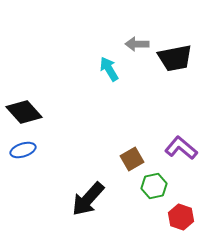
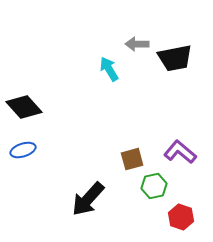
black diamond: moved 5 px up
purple L-shape: moved 1 px left, 4 px down
brown square: rotated 15 degrees clockwise
